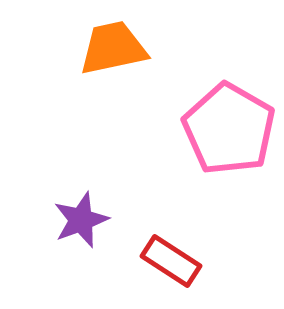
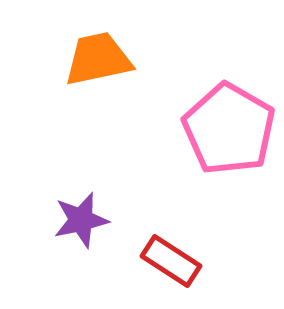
orange trapezoid: moved 15 px left, 11 px down
purple star: rotated 8 degrees clockwise
